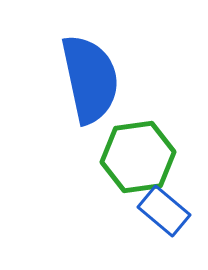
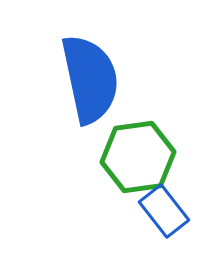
blue rectangle: rotated 12 degrees clockwise
